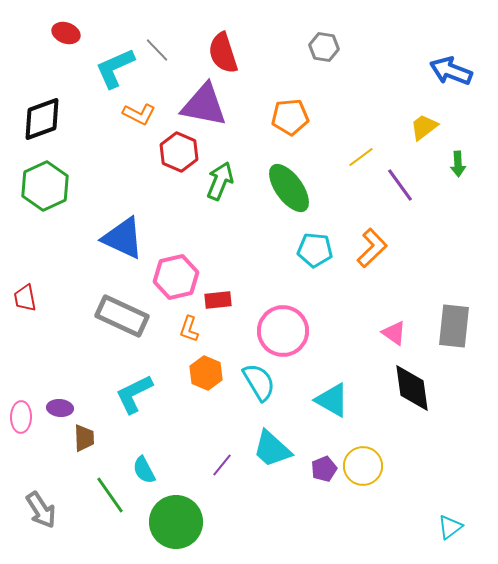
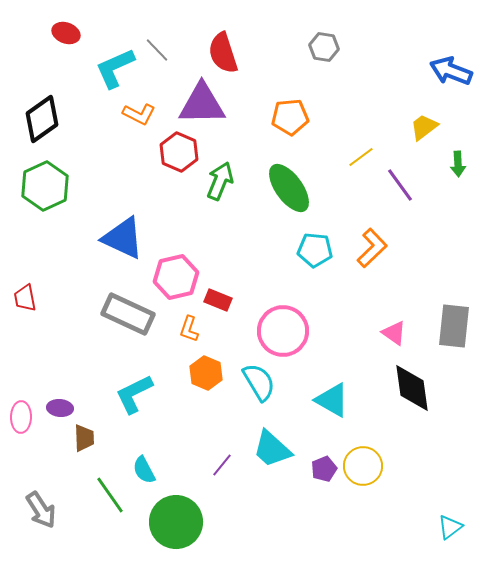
purple triangle at (204, 105): moved 2 px left, 1 px up; rotated 12 degrees counterclockwise
black diamond at (42, 119): rotated 15 degrees counterclockwise
red rectangle at (218, 300): rotated 28 degrees clockwise
gray rectangle at (122, 316): moved 6 px right, 2 px up
